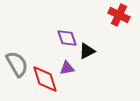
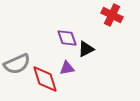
red cross: moved 7 px left
black triangle: moved 1 px left, 2 px up
gray semicircle: rotated 96 degrees clockwise
